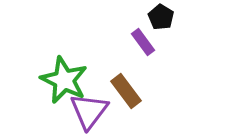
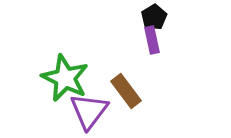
black pentagon: moved 7 px left; rotated 10 degrees clockwise
purple rectangle: moved 9 px right, 2 px up; rotated 24 degrees clockwise
green star: moved 1 px right, 2 px up
